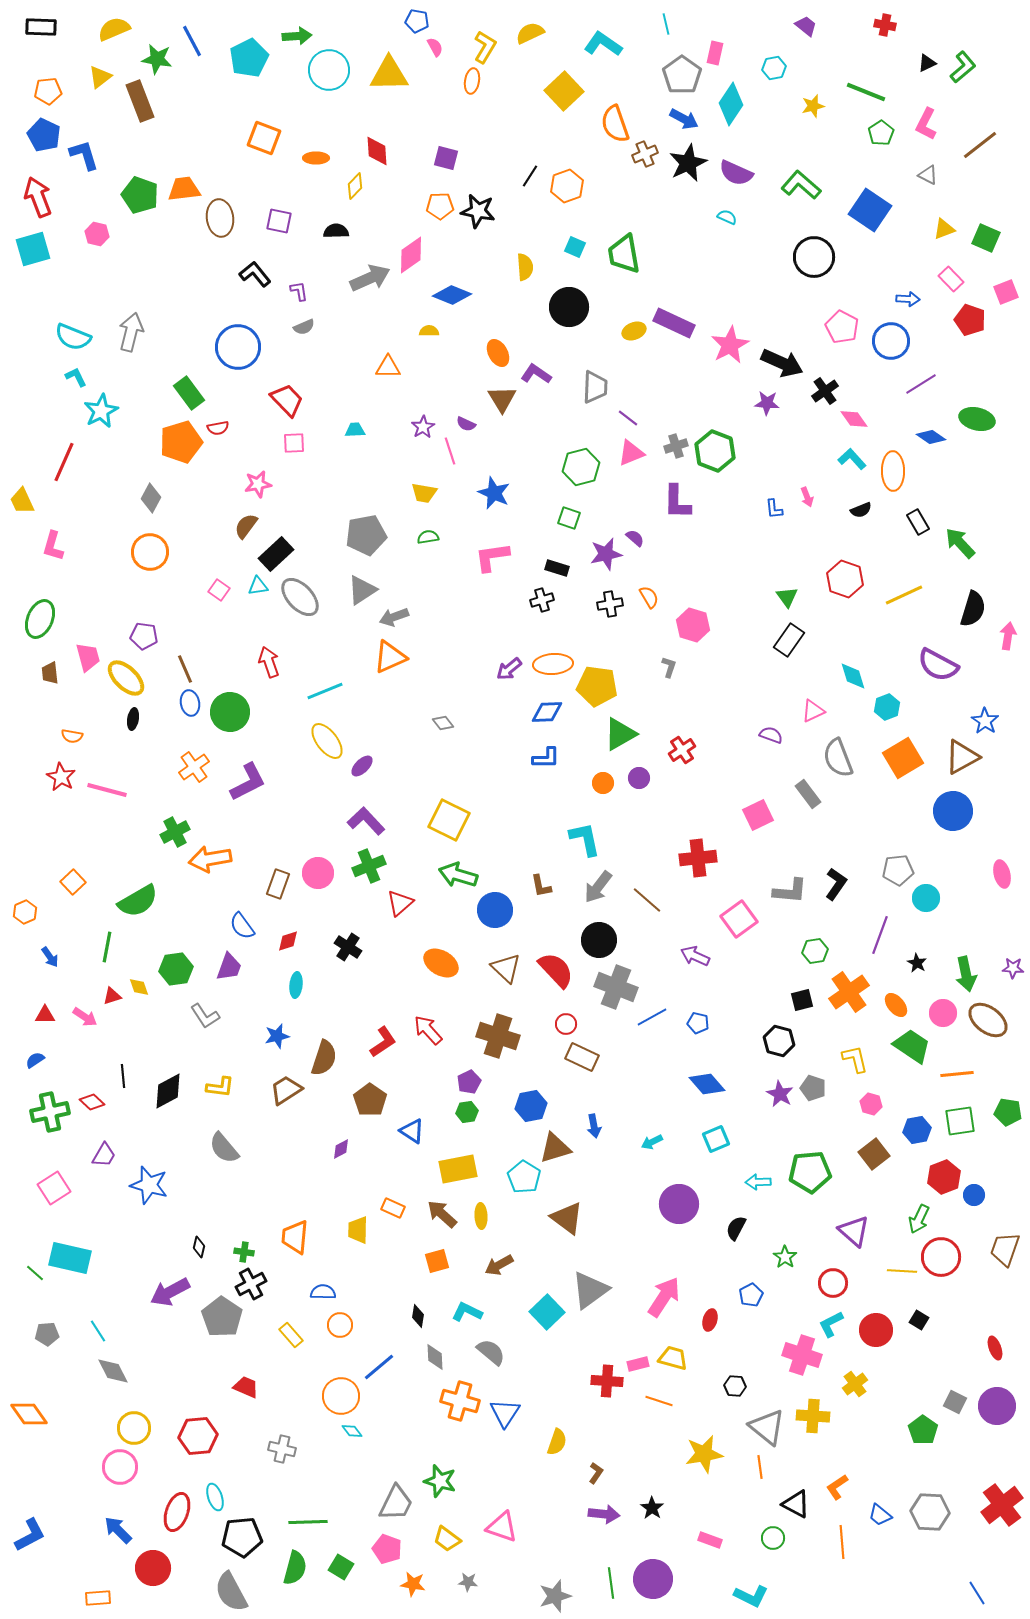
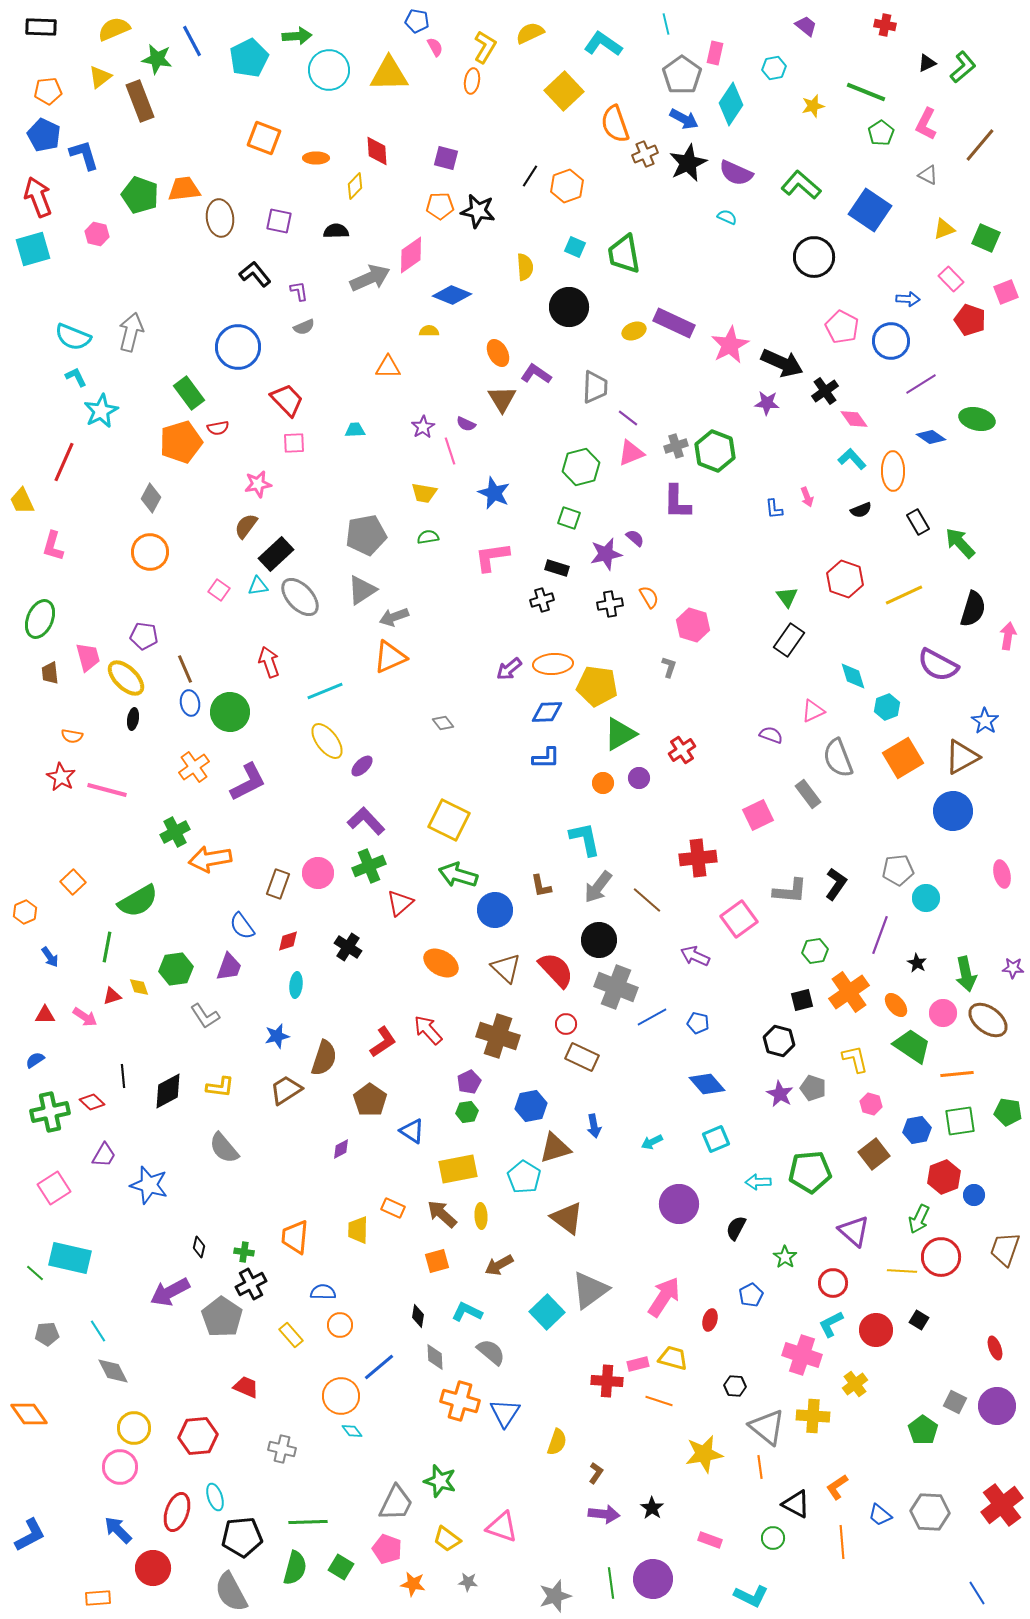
brown line at (980, 145): rotated 12 degrees counterclockwise
